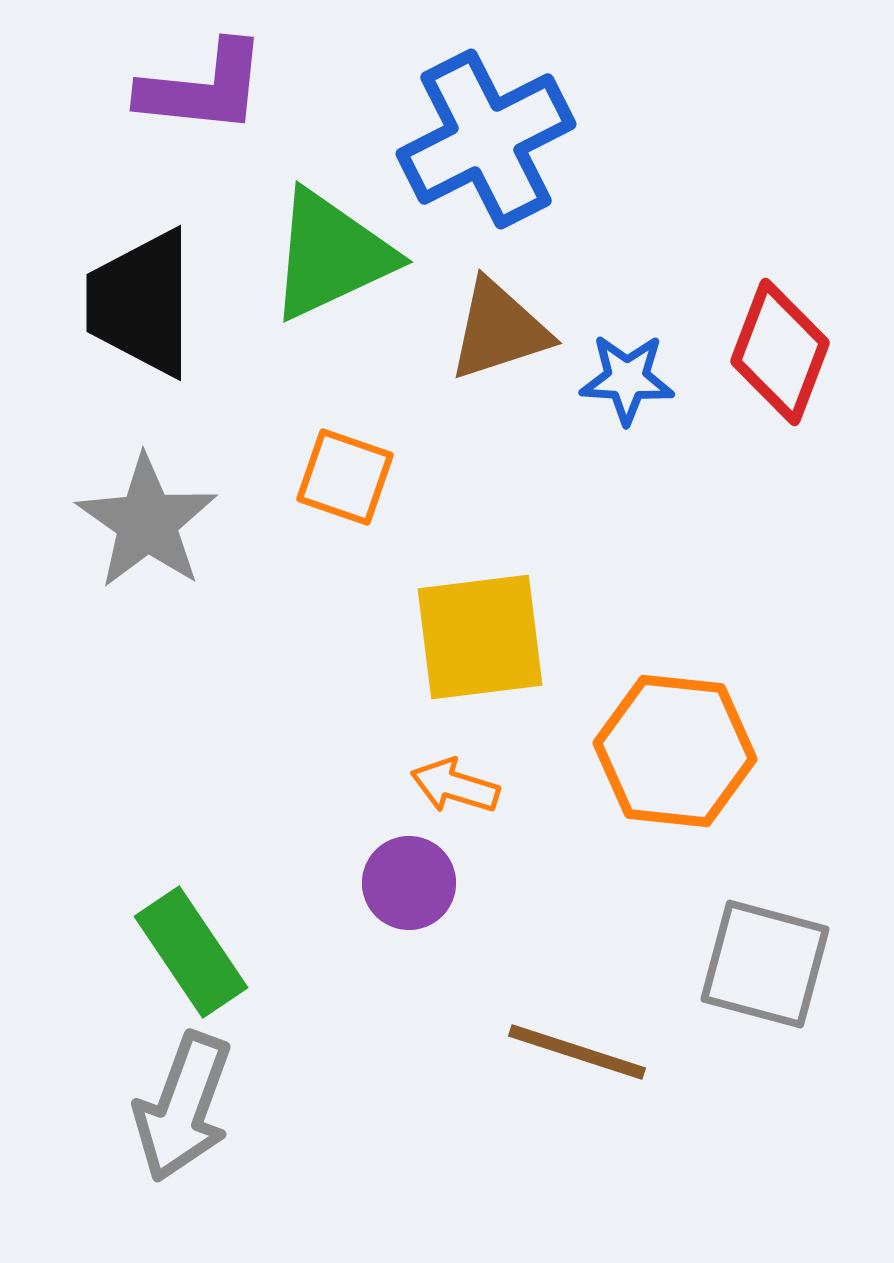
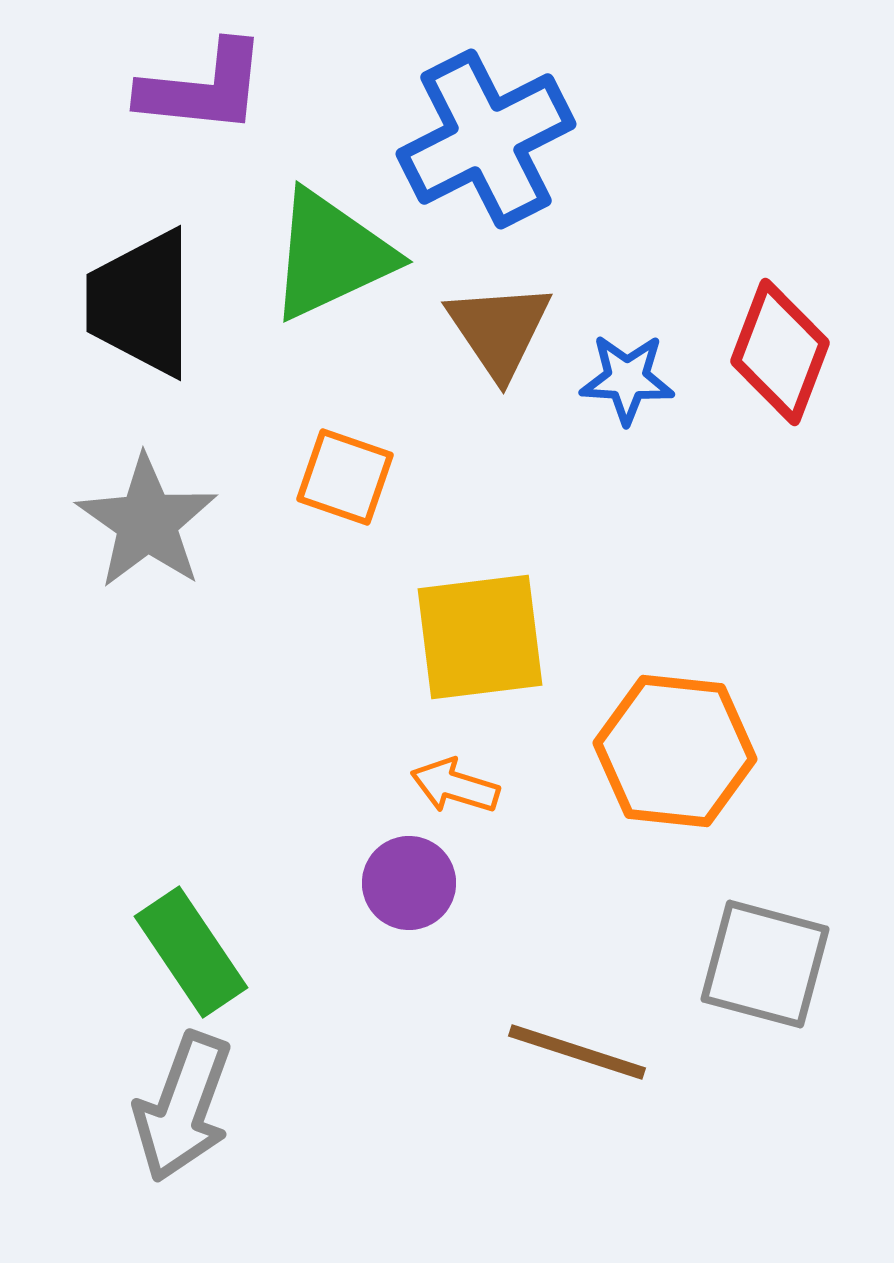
brown triangle: rotated 46 degrees counterclockwise
